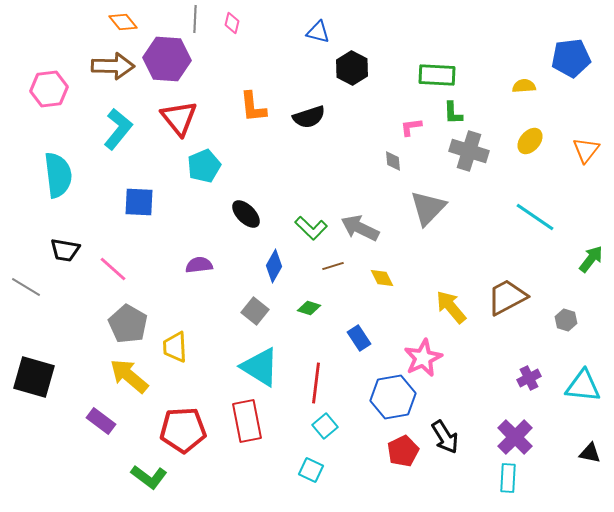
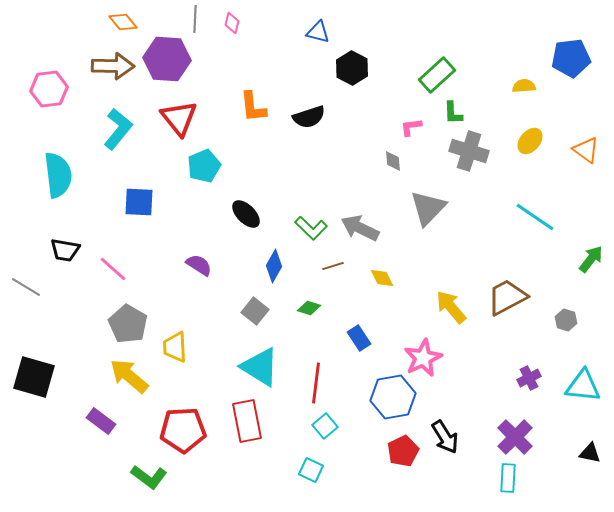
green rectangle at (437, 75): rotated 45 degrees counterclockwise
orange triangle at (586, 150): rotated 32 degrees counterclockwise
purple semicircle at (199, 265): rotated 40 degrees clockwise
